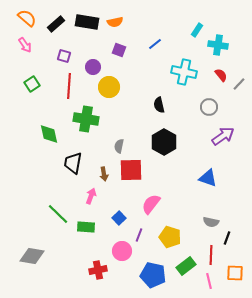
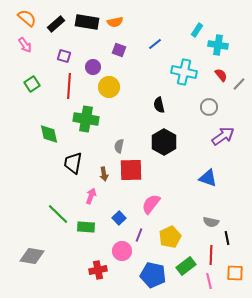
yellow pentagon at (170, 237): rotated 30 degrees clockwise
black line at (227, 238): rotated 32 degrees counterclockwise
